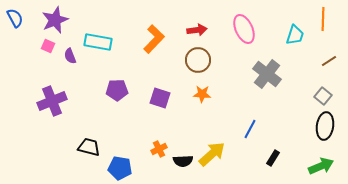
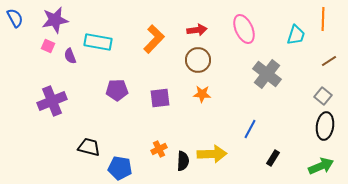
purple star: rotated 12 degrees clockwise
cyan trapezoid: moved 1 px right
purple square: rotated 25 degrees counterclockwise
yellow arrow: rotated 40 degrees clockwise
black semicircle: rotated 84 degrees counterclockwise
